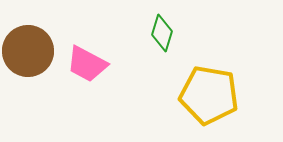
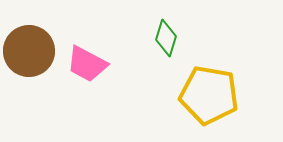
green diamond: moved 4 px right, 5 px down
brown circle: moved 1 px right
